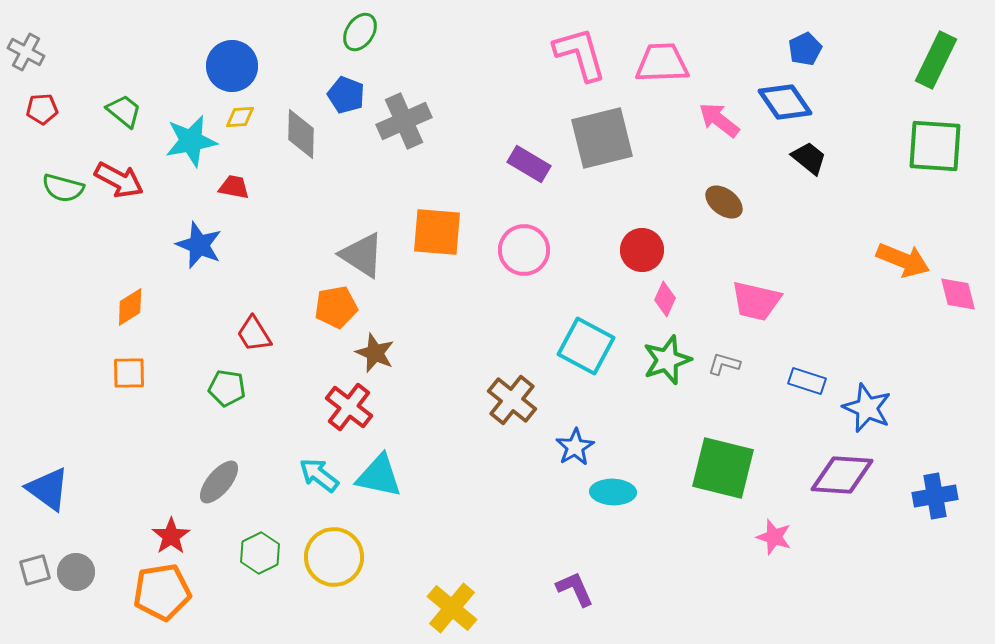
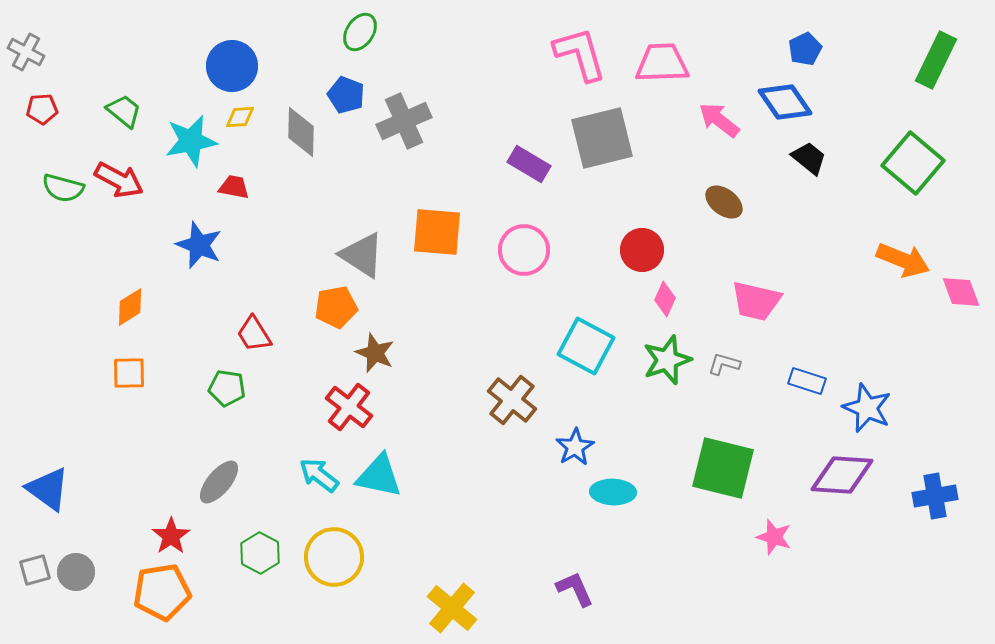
gray diamond at (301, 134): moved 2 px up
green square at (935, 146): moved 22 px left, 17 px down; rotated 36 degrees clockwise
pink diamond at (958, 294): moved 3 px right, 2 px up; rotated 6 degrees counterclockwise
green hexagon at (260, 553): rotated 6 degrees counterclockwise
